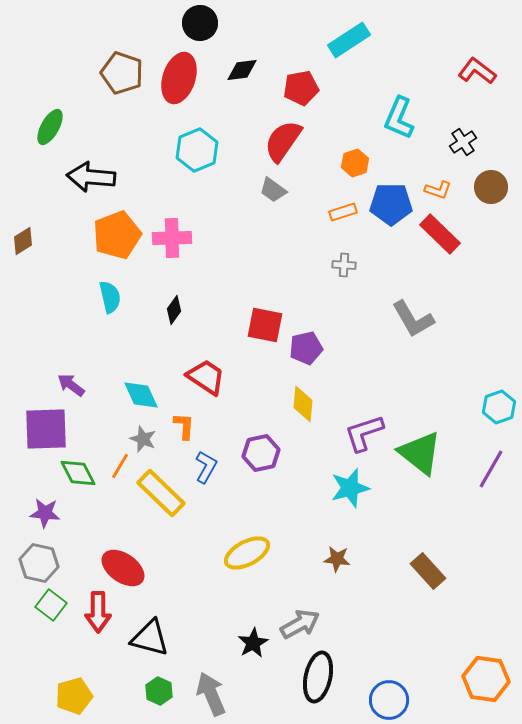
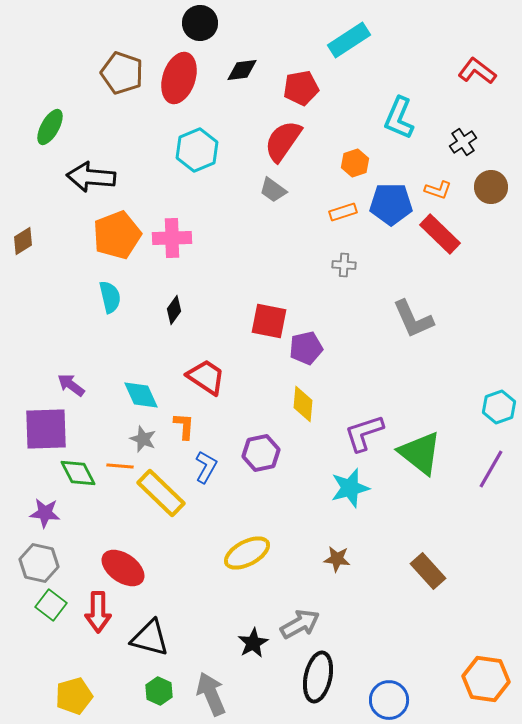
gray L-shape at (413, 319): rotated 6 degrees clockwise
red square at (265, 325): moved 4 px right, 4 px up
orange line at (120, 466): rotated 64 degrees clockwise
